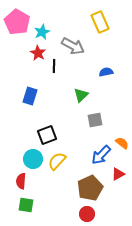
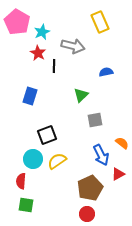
gray arrow: rotated 15 degrees counterclockwise
blue arrow: rotated 70 degrees counterclockwise
yellow semicircle: rotated 12 degrees clockwise
